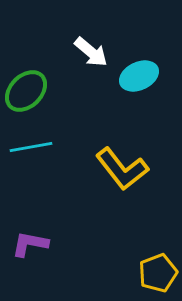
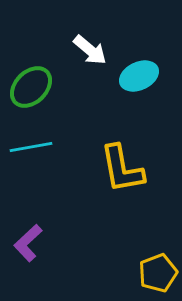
white arrow: moved 1 px left, 2 px up
green ellipse: moved 5 px right, 4 px up
yellow L-shape: rotated 28 degrees clockwise
purple L-shape: moved 2 px left, 1 px up; rotated 54 degrees counterclockwise
